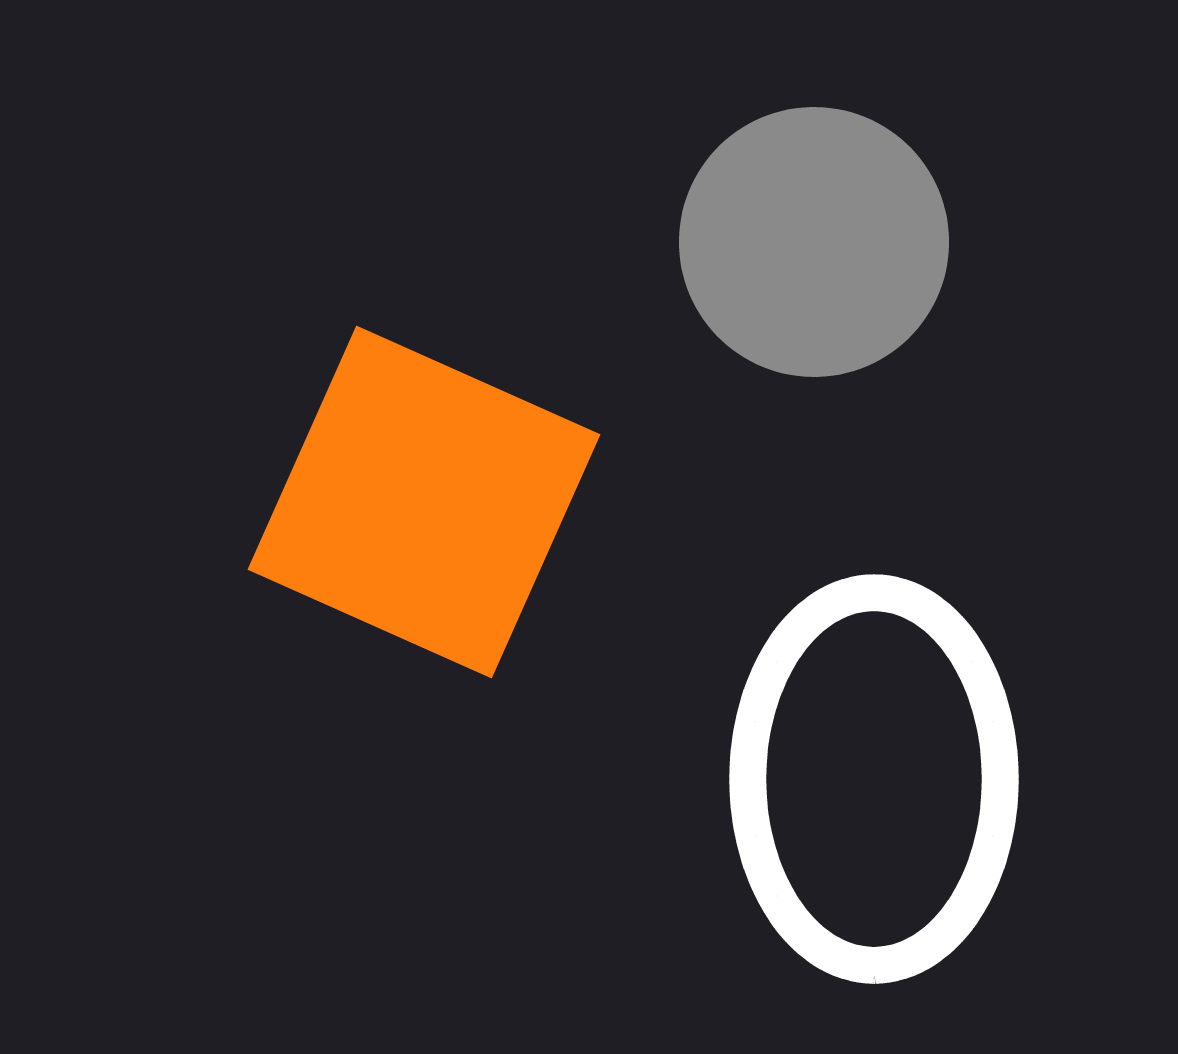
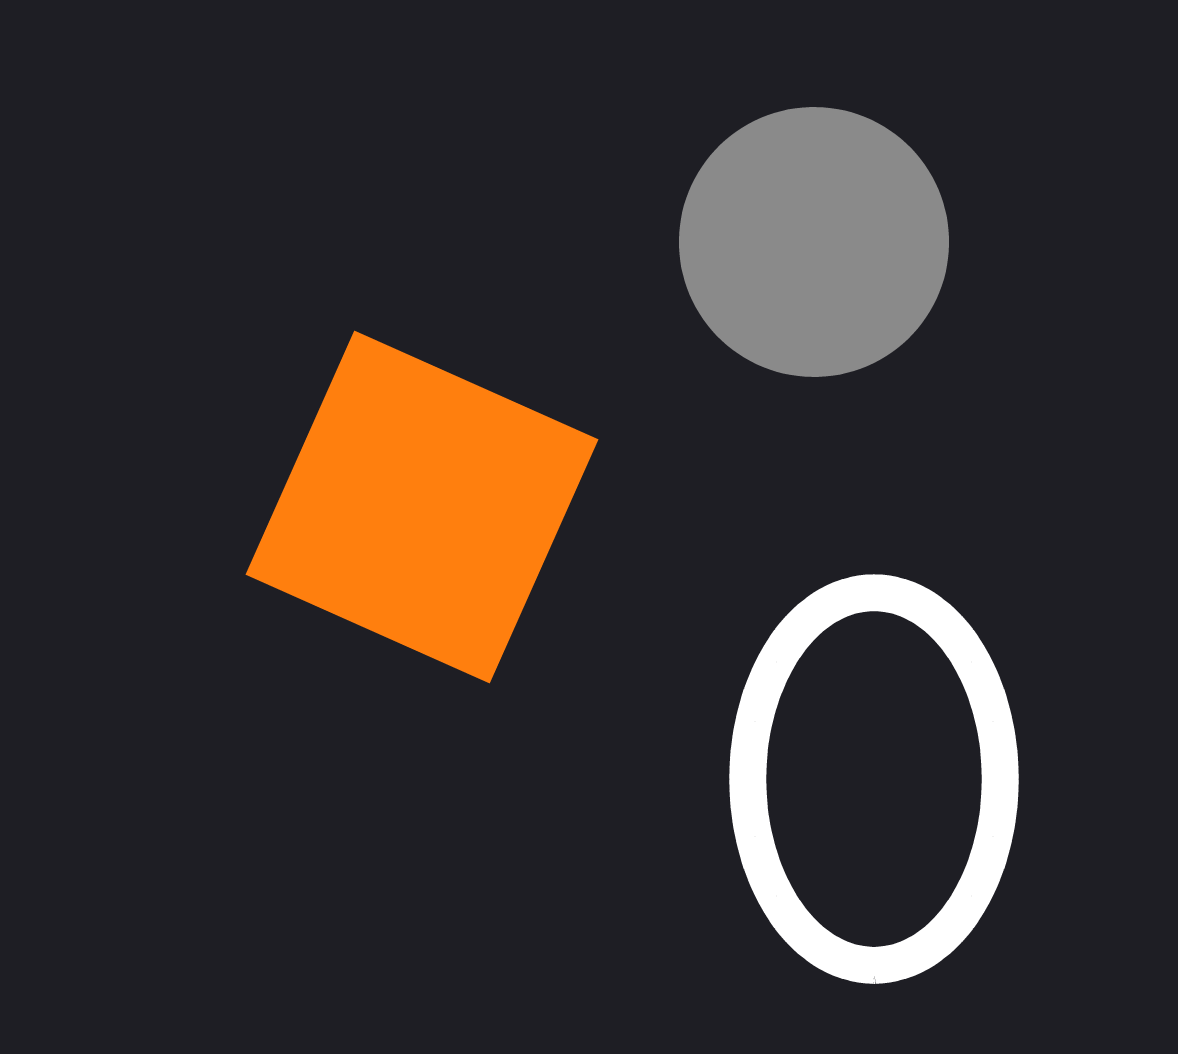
orange square: moved 2 px left, 5 px down
